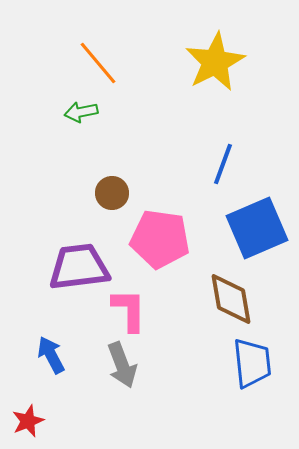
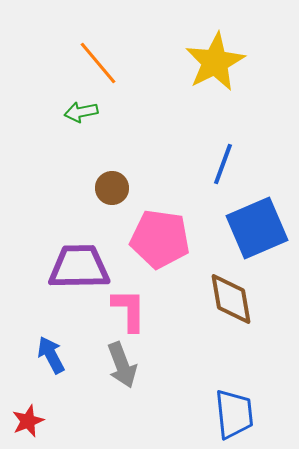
brown circle: moved 5 px up
purple trapezoid: rotated 6 degrees clockwise
blue trapezoid: moved 18 px left, 51 px down
